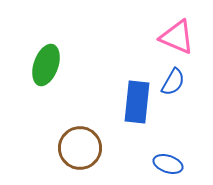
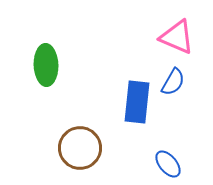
green ellipse: rotated 21 degrees counterclockwise
blue ellipse: rotated 32 degrees clockwise
